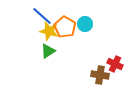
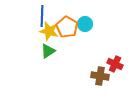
blue line: rotated 50 degrees clockwise
orange pentagon: moved 2 px right
brown cross: moved 1 px down
